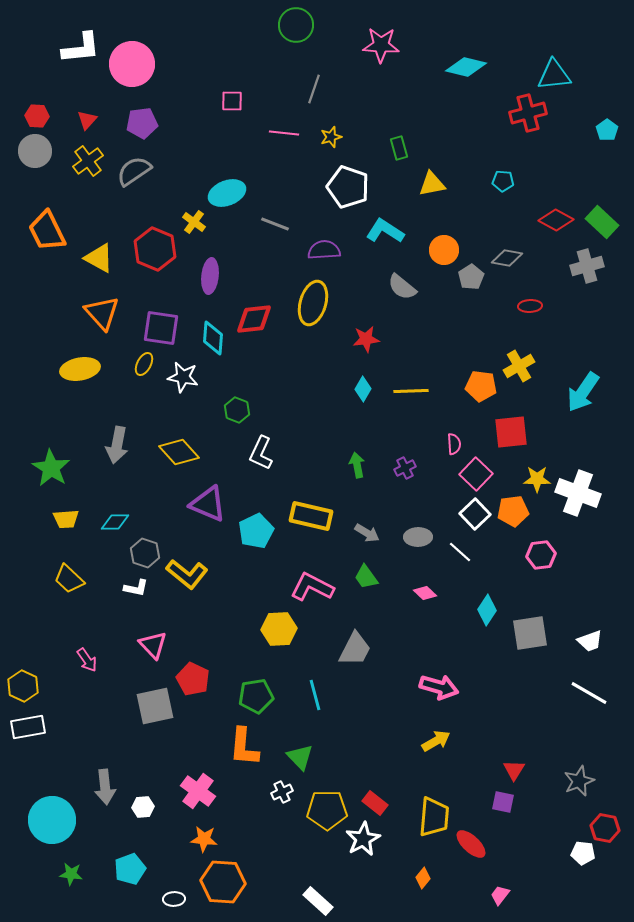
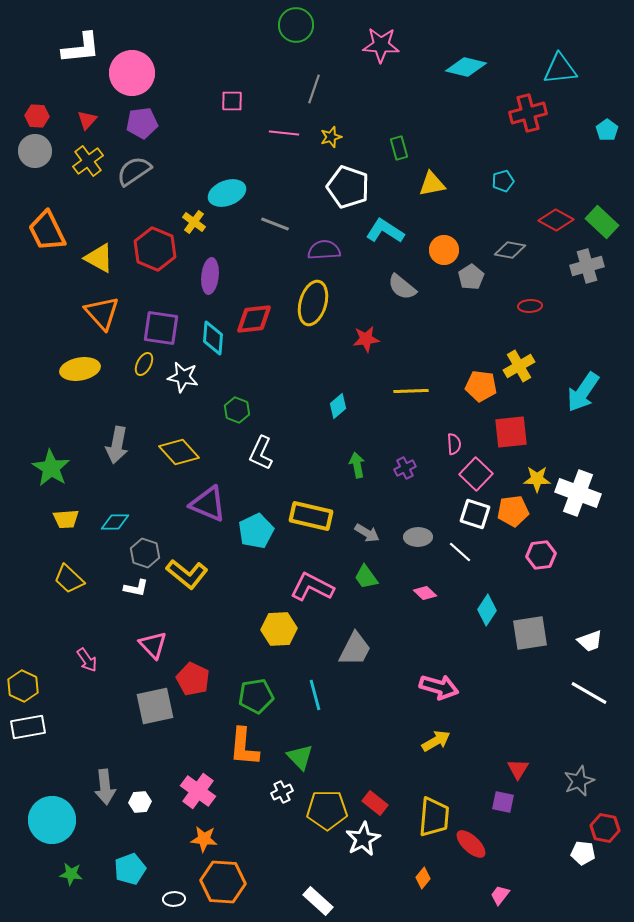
pink circle at (132, 64): moved 9 px down
cyan triangle at (554, 75): moved 6 px right, 6 px up
cyan pentagon at (503, 181): rotated 20 degrees counterclockwise
gray diamond at (507, 258): moved 3 px right, 8 px up
cyan diamond at (363, 389): moved 25 px left, 17 px down; rotated 20 degrees clockwise
white square at (475, 514): rotated 28 degrees counterclockwise
red triangle at (514, 770): moved 4 px right, 1 px up
white hexagon at (143, 807): moved 3 px left, 5 px up
